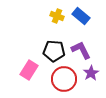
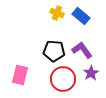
yellow cross: moved 3 px up
purple L-shape: moved 1 px right; rotated 10 degrees counterclockwise
pink rectangle: moved 9 px left, 5 px down; rotated 18 degrees counterclockwise
red circle: moved 1 px left
